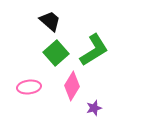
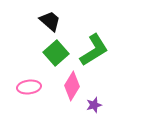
purple star: moved 3 px up
